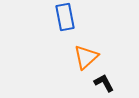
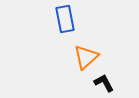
blue rectangle: moved 2 px down
